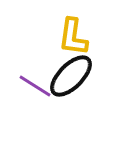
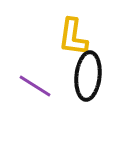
black ellipse: moved 17 px right; rotated 39 degrees counterclockwise
